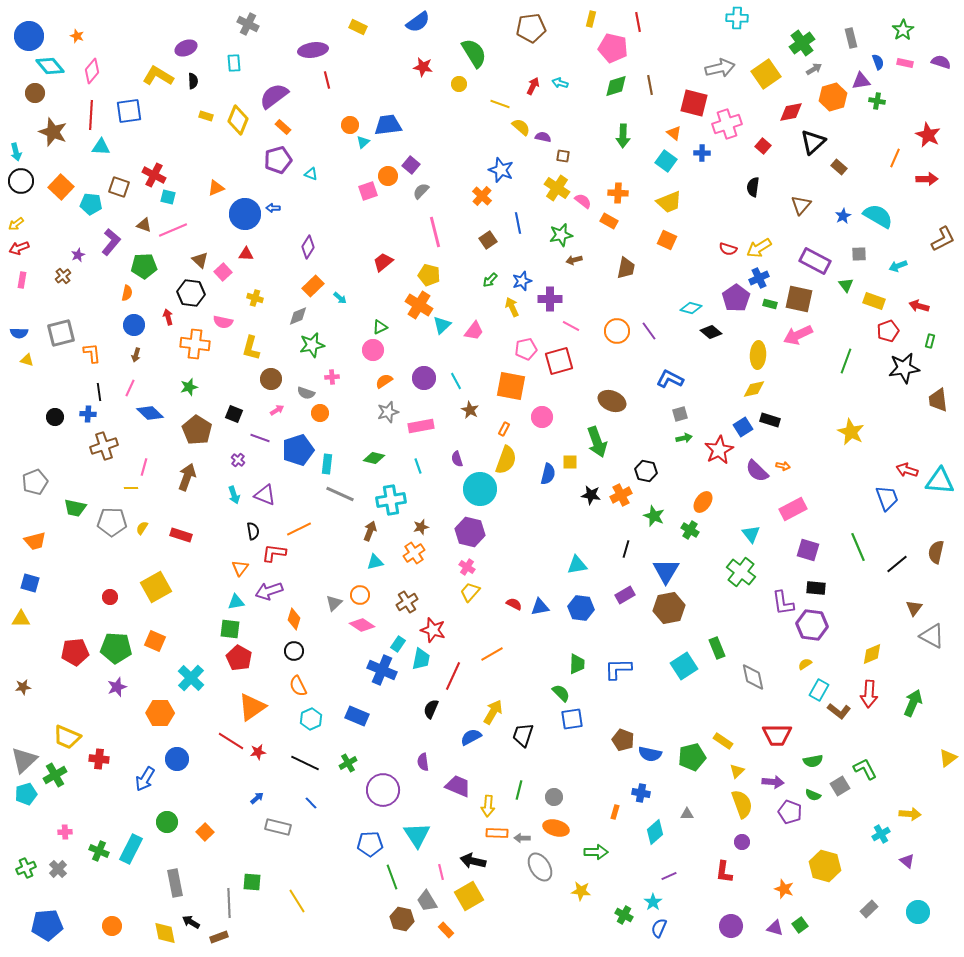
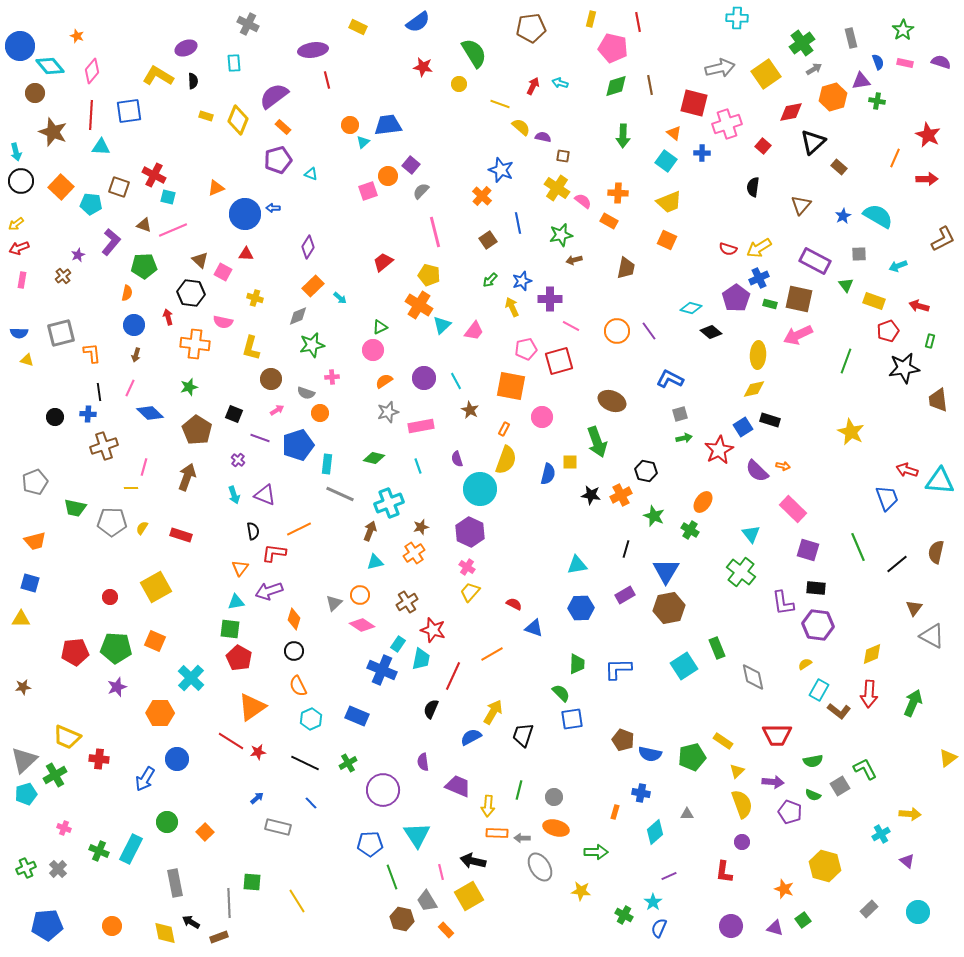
blue circle at (29, 36): moved 9 px left, 10 px down
pink square at (223, 272): rotated 18 degrees counterclockwise
blue pentagon at (298, 450): moved 5 px up
cyan cross at (391, 500): moved 2 px left, 3 px down; rotated 12 degrees counterclockwise
pink rectangle at (793, 509): rotated 72 degrees clockwise
purple hexagon at (470, 532): rotated 12 degrees clockwise
blue triangle at (540, 607): moved 6 px left, 21 px down; rotated 30 degrees clockwise
blue hexagon at (581, 608): rotated 10 degrees counterclockwise
purple hexagon at (812, 625): moved 6 px right
pink cross at (65, 832): moved 1 px left, 4 px up; rotated 24 degrees clockwise
green square at (800, 925): moved 3 px right, 5 px up
